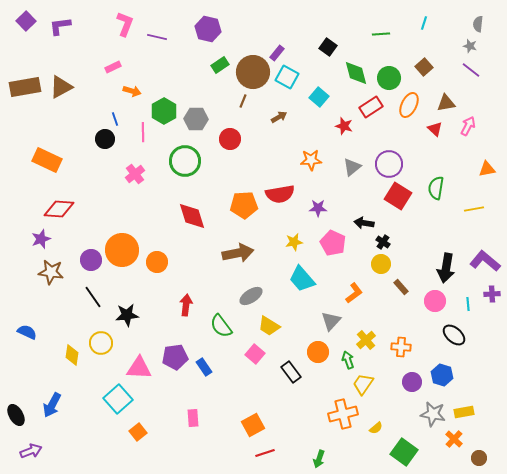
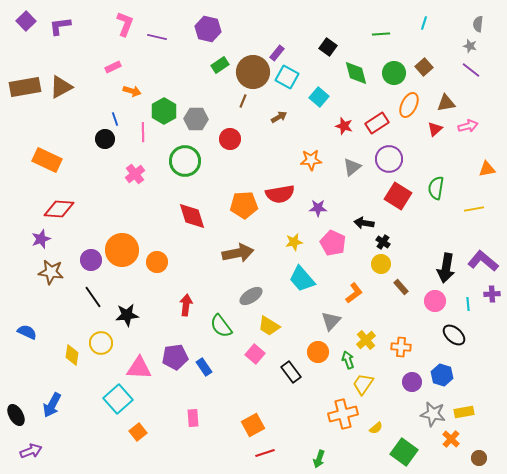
green circle at (389, 78): moved 5 px right, 5 px up
red rectangle at (371, 107): moved 6 px right, 16 px down
pink arrow at (468, 126): rotated 48 degrees clockwise
red triangle at (435, 129): rotated 35 degrees clockwise
purple circle at (389, 164): moved 5 px up
purple L-shape at (485, 261): moved 2 px left
orange cross at (454, 439): moved 3 px left
